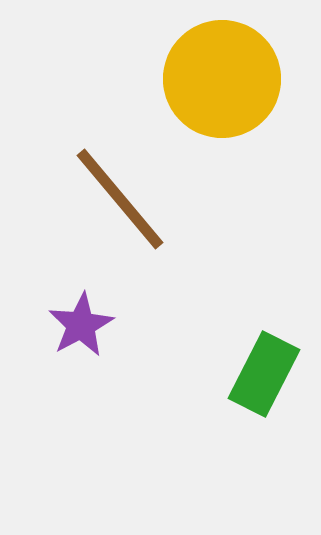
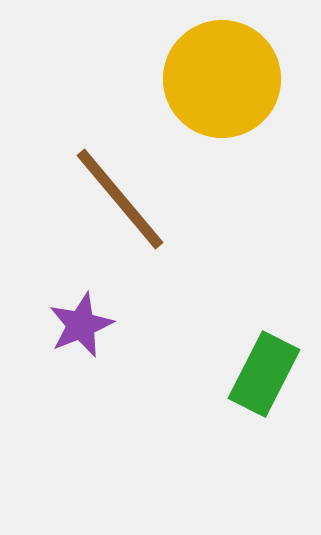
purple star: rotated 6 degrees clockwise
